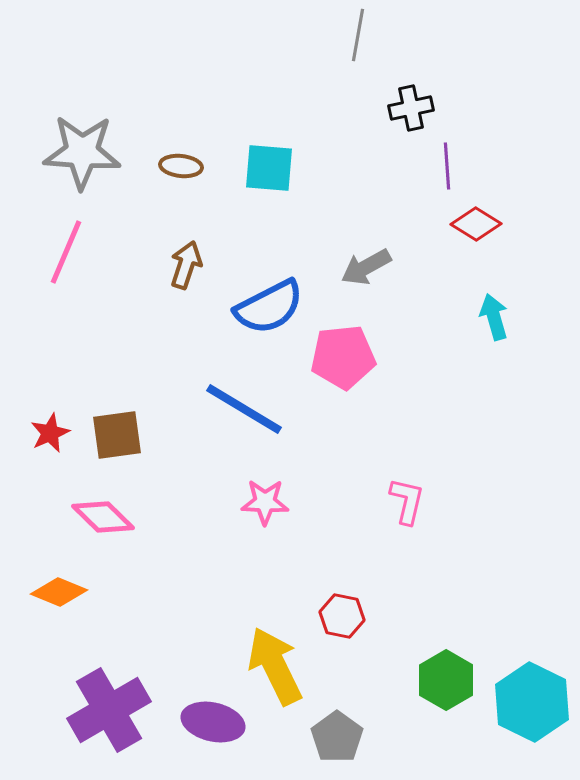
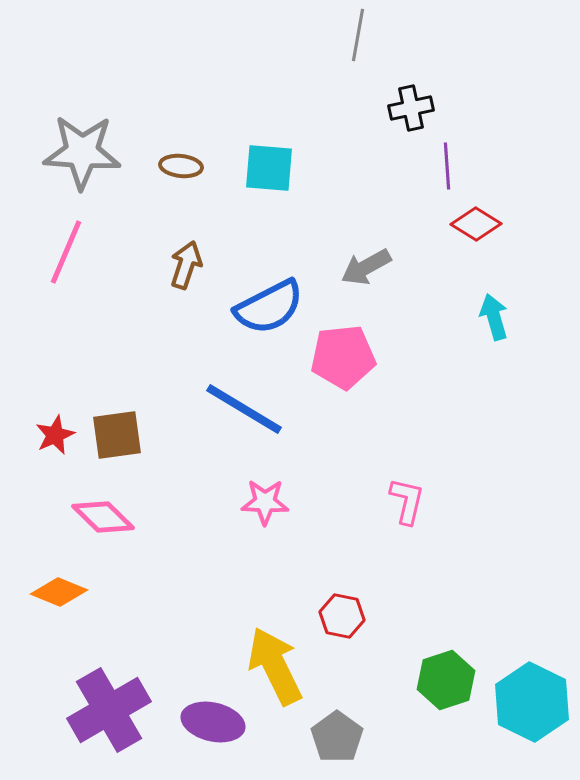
red star: moved 5 px right, 2 px down
green hexagon: rotated 12 degrees clockwise
